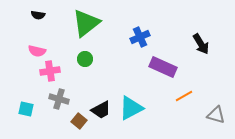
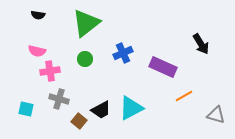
blue cross: moved 17 px left, 16 px down
